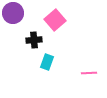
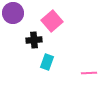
pink square: moved 3 px left, 1 px down
